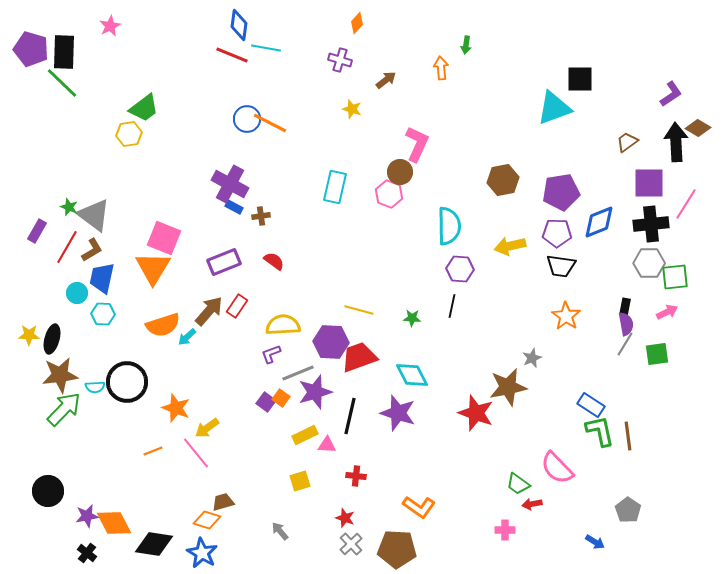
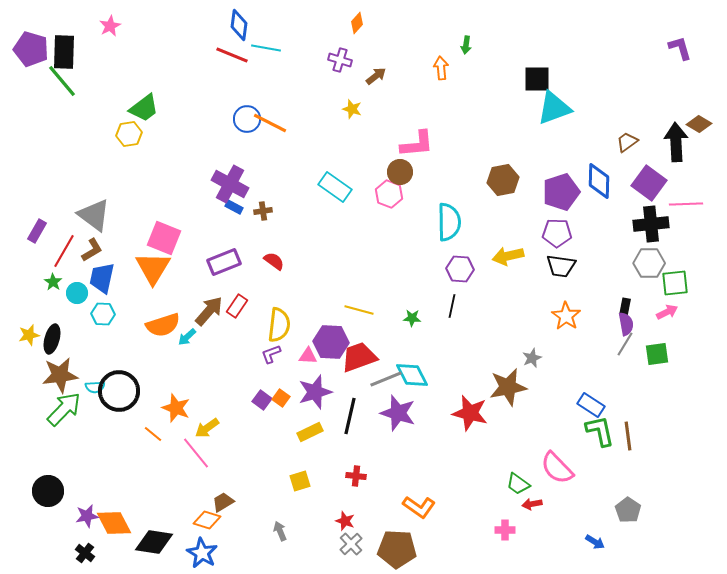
black square at (580, 79): moved 43 px left
brown arrow at (386, 80): moved 10 px left, 4 px up
green line at (62, 83): moved 2 px up; rotated 6 degrees clockwise
purple L-shape at (671, 94): moved 9 px right, 46 px up; rotated 72 degrees counterclockwise
brown diamond at (698, 128): moved 1 px right, 4 px up
pink L-shape at (417, 144): rotated 60 degrees clockwise
purple square at (649, 183): rotated 36 degrees clockwise
cyan rectangle at (335, 187): rotated 68 degrees counterclockwise
purple pentagon at (561, 192): rotated 9 degrees counterclockwise
pink line at (686, 204): rotated 56 degrees clockwise
green star at (69, 207): moved 16 px left, 75 px down; rotated 12 degrees clockwise
brown cross at (261, 216): moved 2 px right, 5 px up
blue diamond at (599, 222): moved 41 px up; rotated 66 degrees counterclockwise
cyan semicircle at (449, 226): moved 4 px up
yellow arrow at (510, 246): moved 2 px left, 10 px down
red line at (67, 247): moved 3 px left, 4 px down
green square at (675, 277): moved 6 px down
yellow semicircle at (283, 325): moved 4 px left; rotated 100 degrees clockwise
yellow star at (29, 335): rotated 15 degrees counterclockwise
gray line at (298, 373): moved 88 px right, 6 px down
black circle at (127, 382): moved 8 px left, 9 px down
purple square at (266, 402): moved 4 px left, 2 px up
red star at (476, 413): moved 6 px left; rotated 6 degrees counterclockwise
yellow rectangle at (305, 435): moved 5 px right, 3 px up
pink triangle at (327, 445): moved 19 px left, 89 px up
orange line at (153, 451): moved 17 px up; rotated 60 degrees clockwise
brown trapezoid at (223, 502): rotated 15 degrees counterclockwise
red star at (345, 518): moved 3 px down
gray arrow at (280, 531): rotated 18 degrees clockwise
black diamond at (154, 544): moved 2 px up
black cross at (87, 553): moved 2 px left
